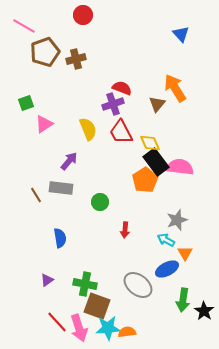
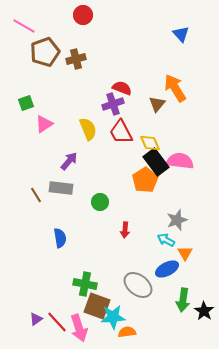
pink semicircle: moved 6 px up
purple triangle: moved 11 px left, 39 px down
cyan star: moved 5 px right, 11 px up
